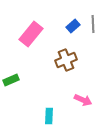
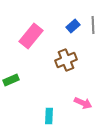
gray line: moved 1 px down
pink rectangle: moved 2 px down
pink arrow: moved 3 px down
